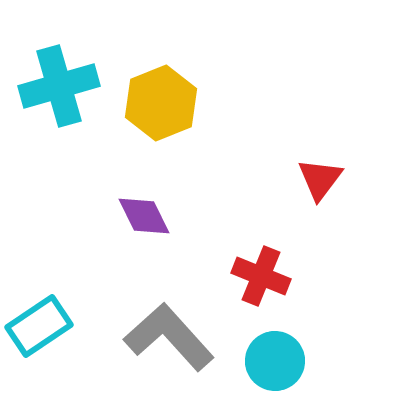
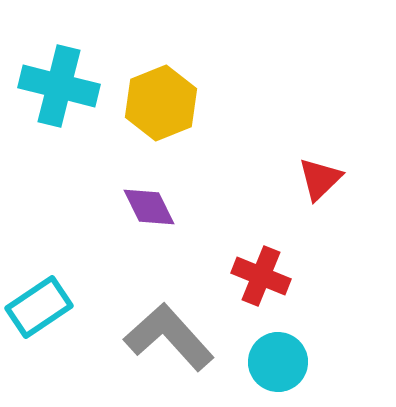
cyan cross: rotated 30 degrees clockwise
red triangle: rotated 9 degrees clockwise
purple diamond: moved 5 px right, 9 px up
cyan rectangle: moved 19 px up
cyan circle: moved 3 px right, 1 px down
